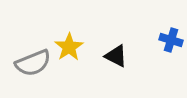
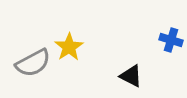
black triangle: moved 15 px right, 20 px down
gray semicircle: rotated 6 degrees counterclockwise
